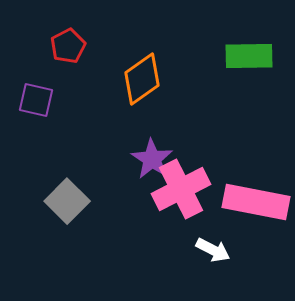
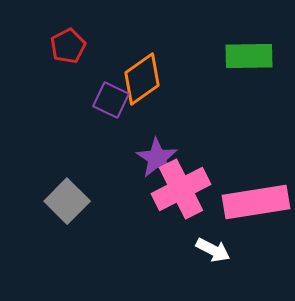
purple square: moved 75 px right; rotated 12 degrees clockwise
purple star: moved 5 px right, 1 px up
pink rectangle: rotated 20 degrees counterclockwise
